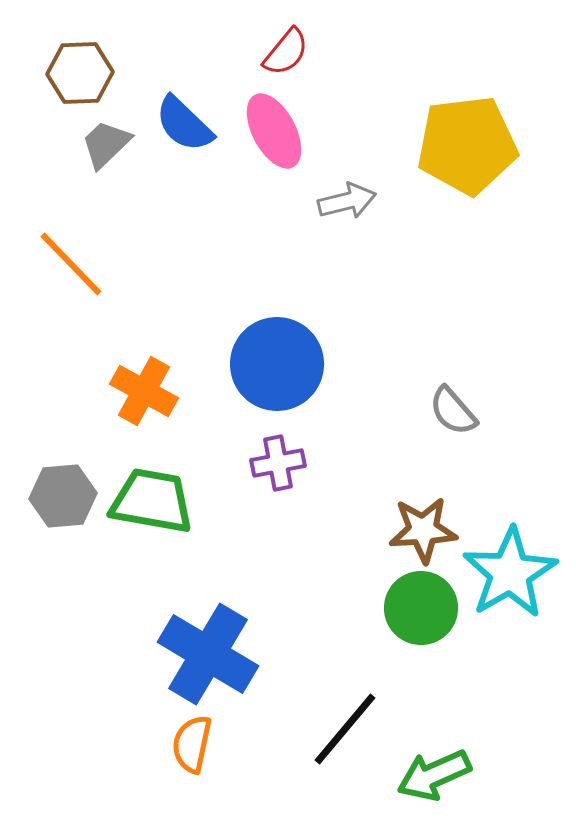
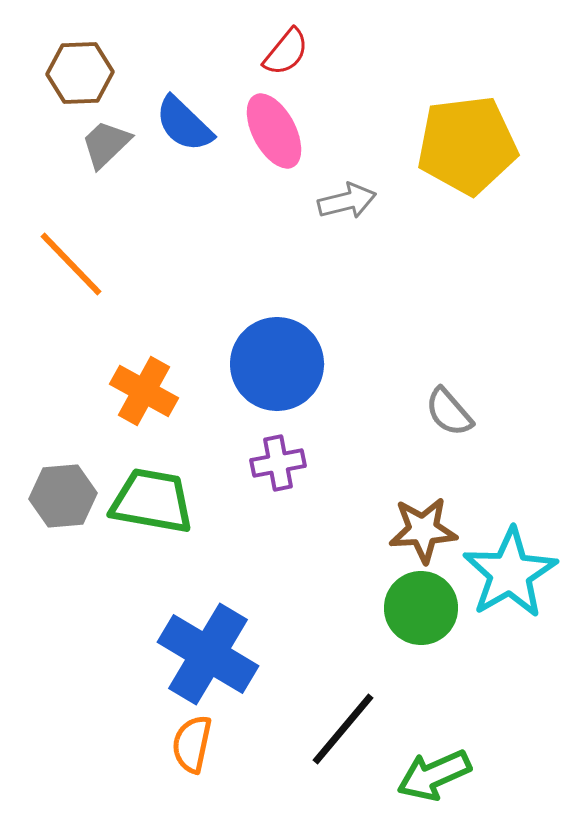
gray semicircle: moved 4 px left, 1 px down
black line: moved 2 px left
